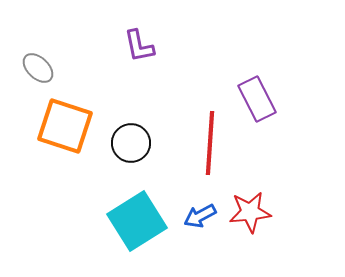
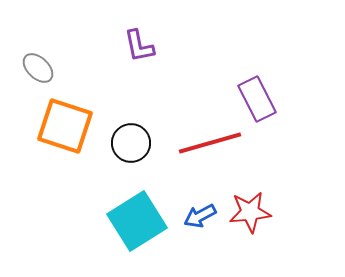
red line: rotated 70 degrees clockwise
